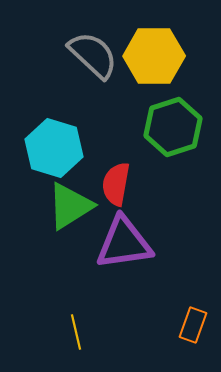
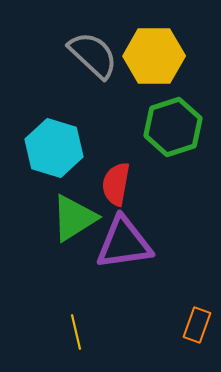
green triangle: moved 4 px right, 12 px down
orange rectangle: moved 4 px right
